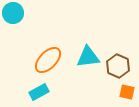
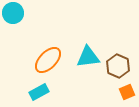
orange square: rotated 35 degrees counterclockwise
